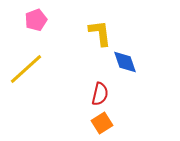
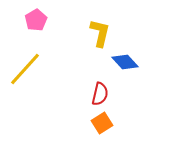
pink pentagon: rotated 10 degrees counterclockwise
yellow L-shape: rotated 20 degrees clockwise
blue diamond: rotated 24 degrees counterclockwise
yellow line: moved 1 px left; rotated 6 degrees counterclockwise
